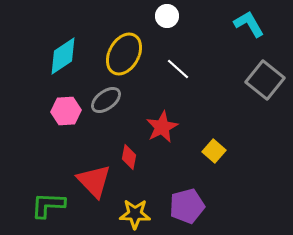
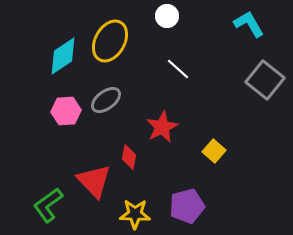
yellow ellipse: moved 14 px left, 13 px up
green L-shape: rotated 39 degrees counterclockwise
